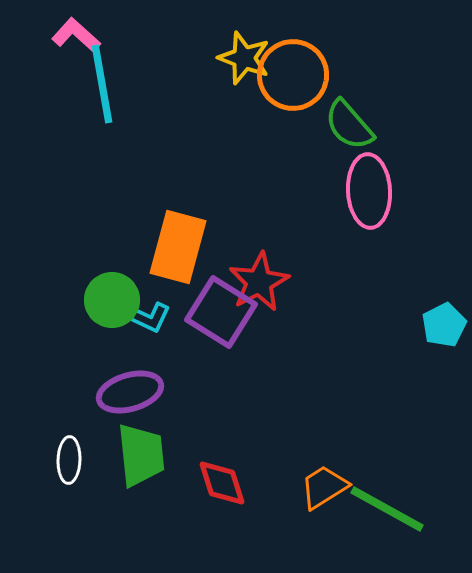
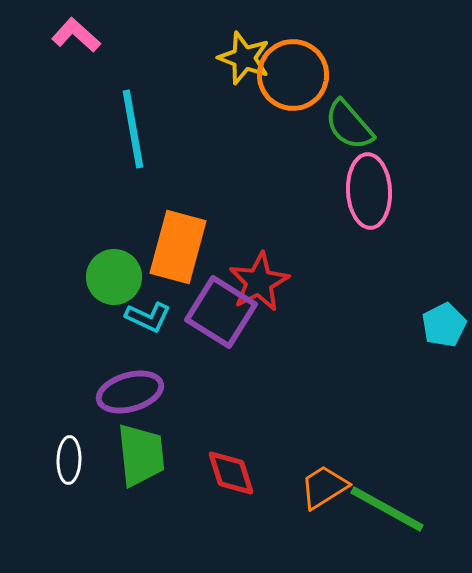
cyan line: moved 31 px right, 45 px down
green circle: moved 2 px right, 23 px up
red diamond: moved 9 px right, 10 px up
